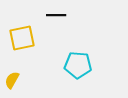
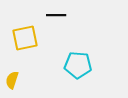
yellow square: moved 3 px right
yellow semicircle: rotated 12 degrees counterclockwise
